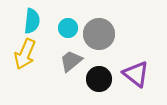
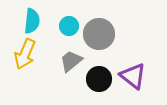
cyan circle: moved 1 px right, 2 px up
purple triangle: moved 3 px left, 2 px down
